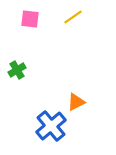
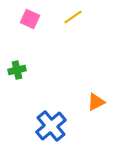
pink square: rotated 18 degrees clockwise
green cross: rotated 18 degrees clockwise
orange triangle: moved 20 px right
